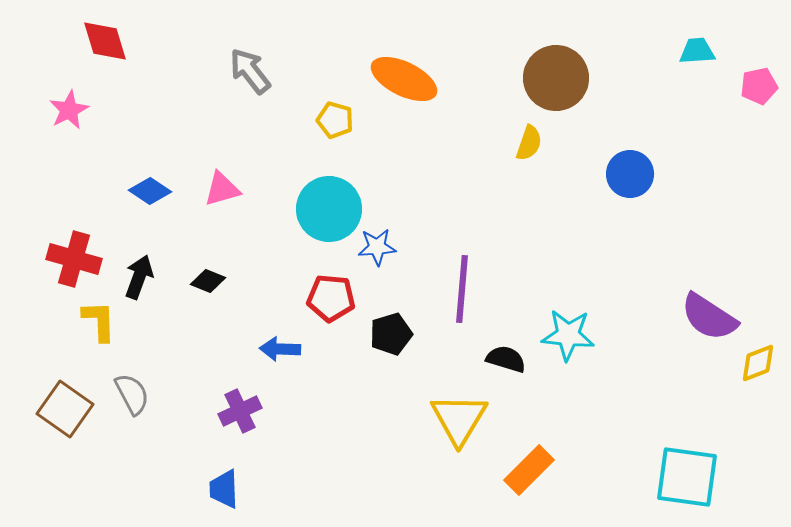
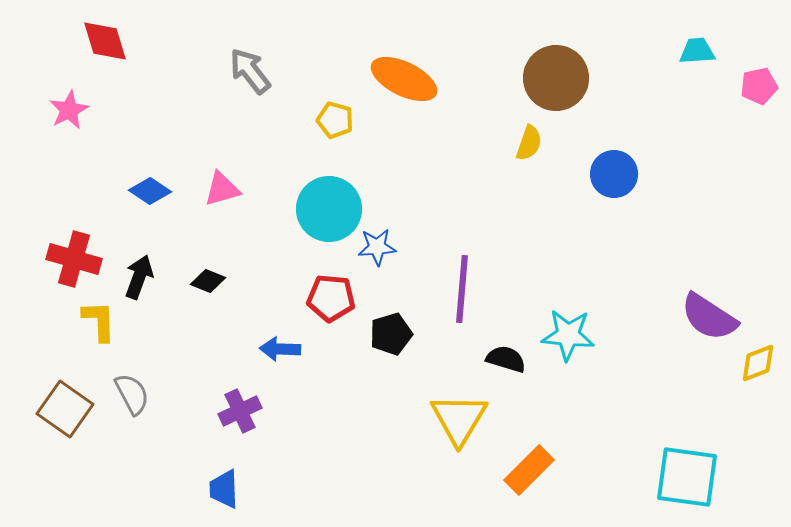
blue circle: moved 16 px left
